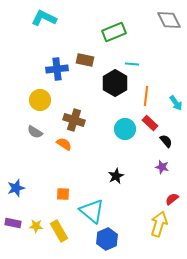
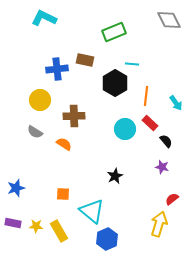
brown cross: moved 4 px up; rotated 20 degrees counterclockwise
black star: moved 1 px left
